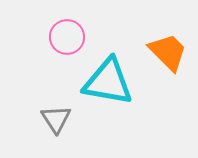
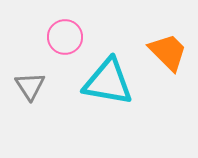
pink circle: moved 2 px left
gray triangle: moved 26 px left, 33 px up
